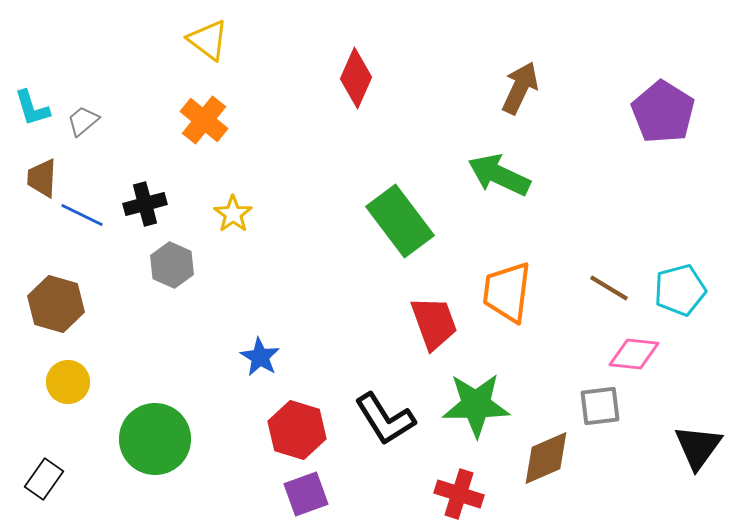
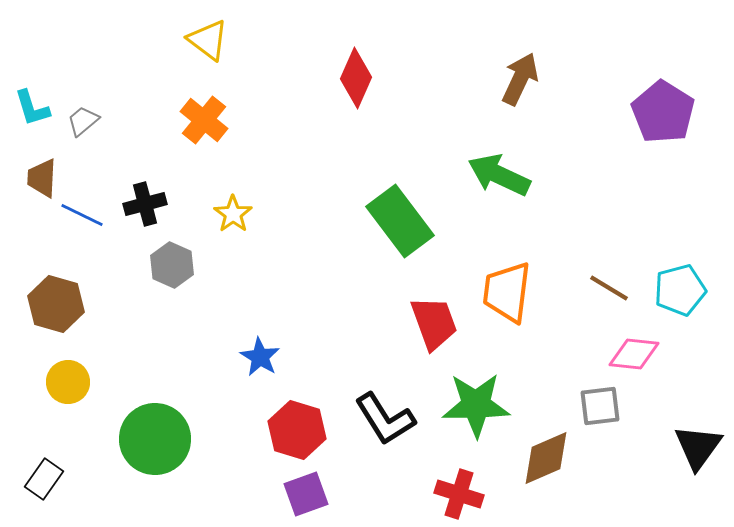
brown arrow: moved 9 px up
